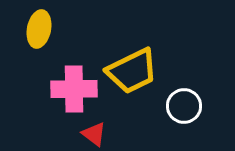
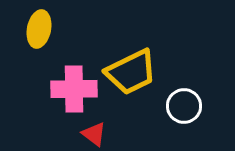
yellow trapezoid: moved 1 px left, 1 px down
